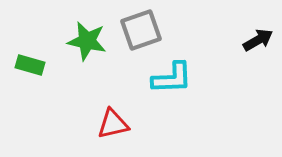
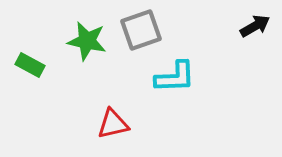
black arrow: moved 3 px left, 14 px up
green rectangle: rotated 12 degrees clockwise
cyan L-shape: moved 3 px right, 1 px up
